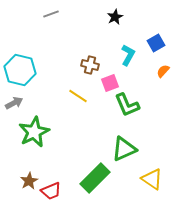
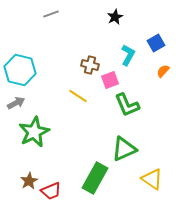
pink square: moved 3 px up
gray arrow: moved 2 px right
green rectangle: rotated 16 degrees counterclockwise
